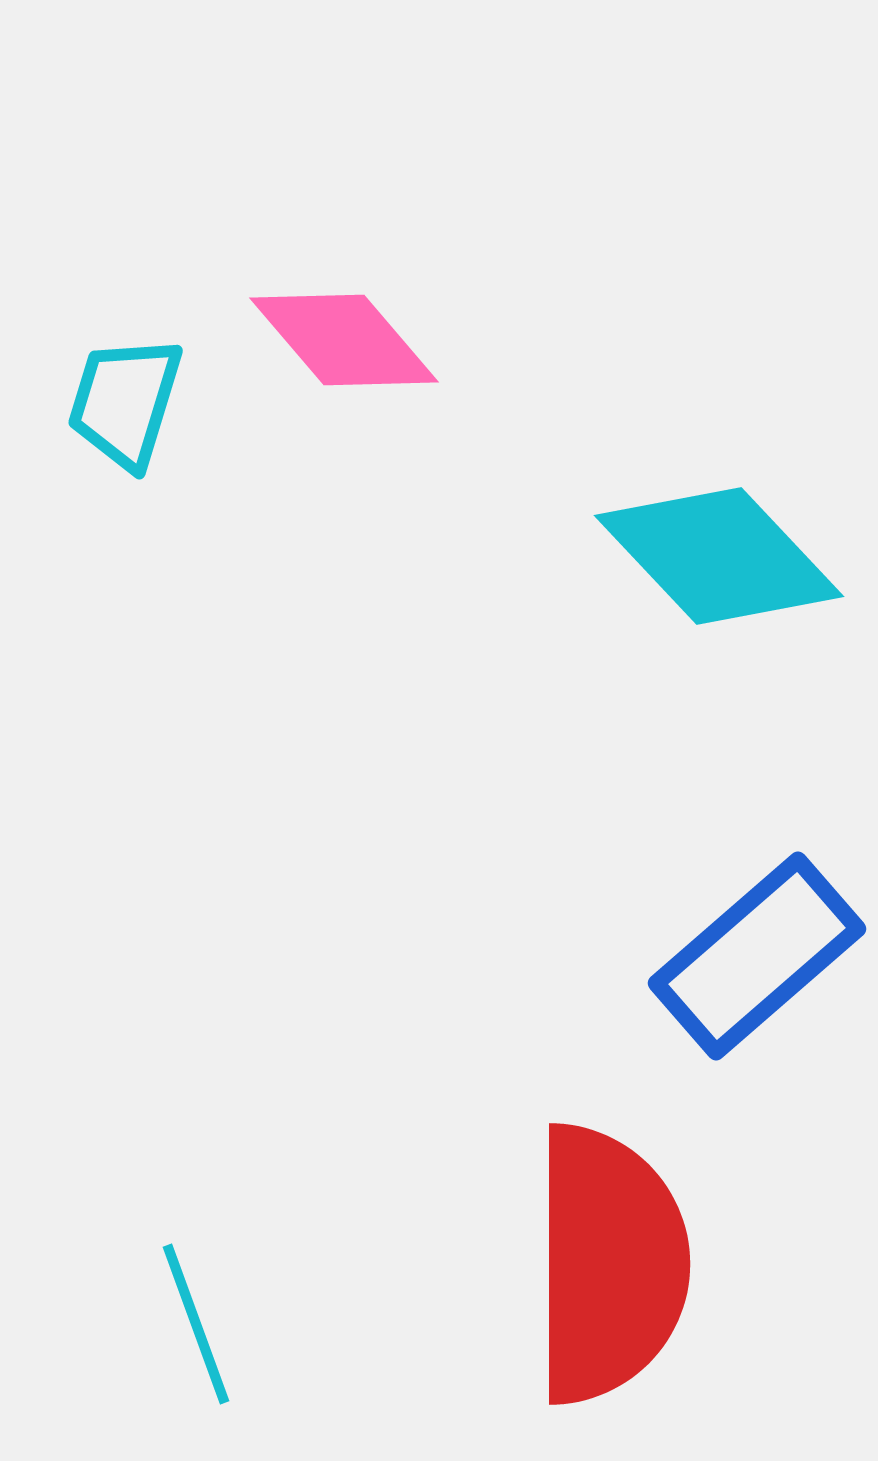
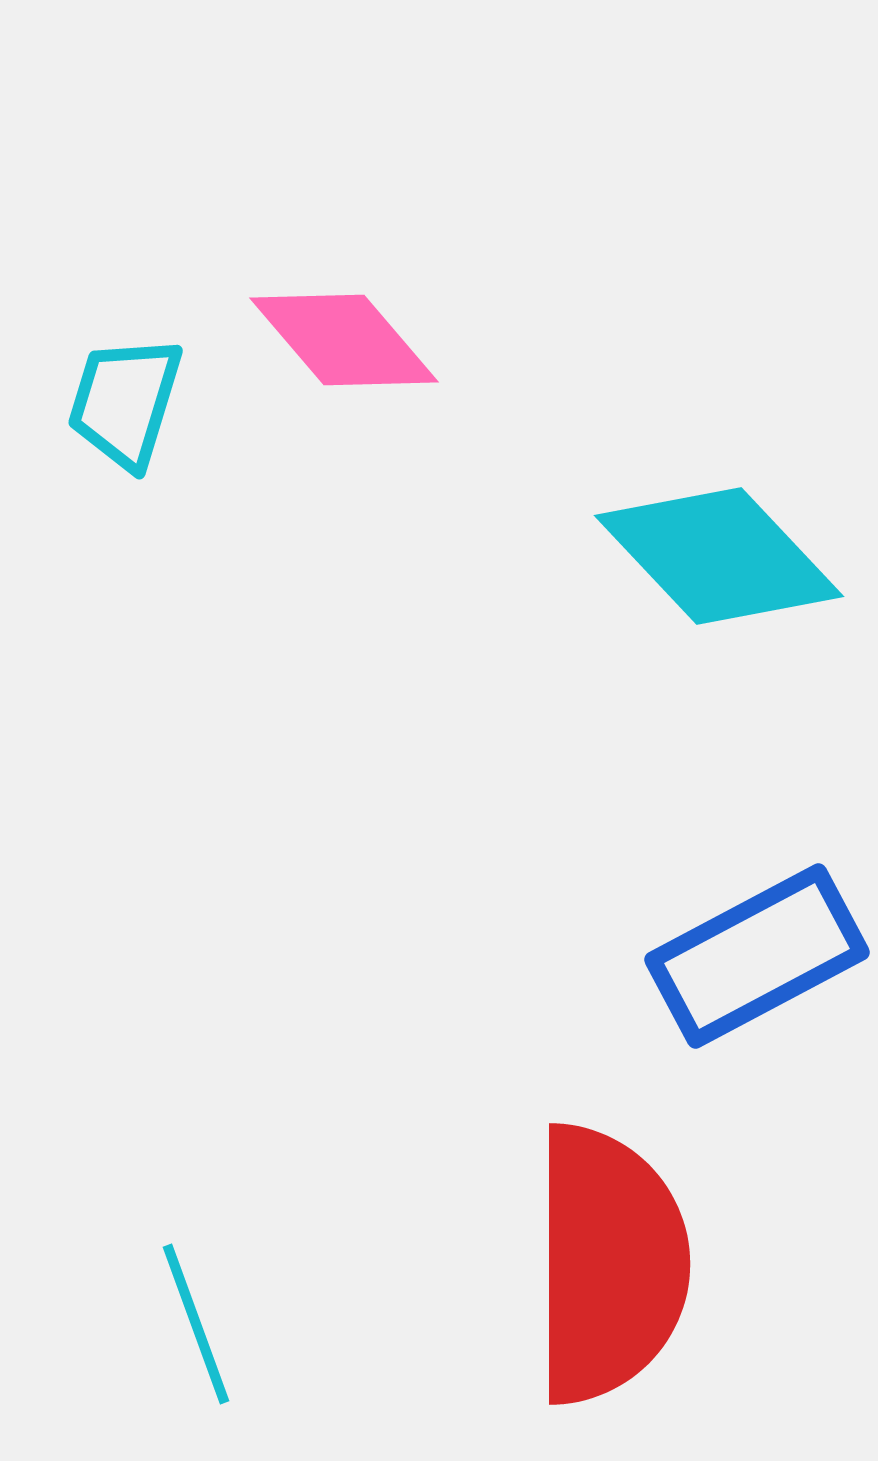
blue rectangle: rotated 13 degrees clockwise
